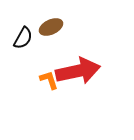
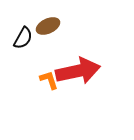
brown ellipse: moved 3 px left, 1 px up
